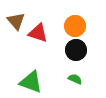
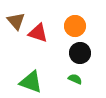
black circle: moved 4 px right, 3 px down
